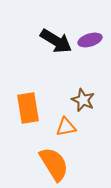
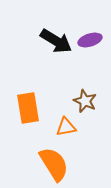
brown star: moved 2 px right, 1 px down
